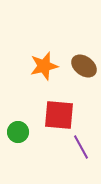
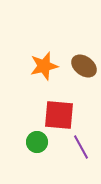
green circle: moved 19 px right, 10 px down
